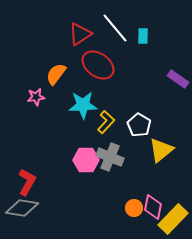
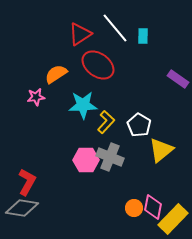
orange semicircle: rotated 20 degrees clockwise
